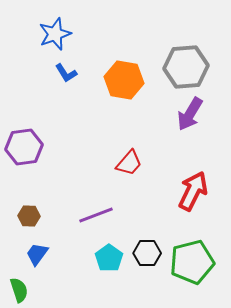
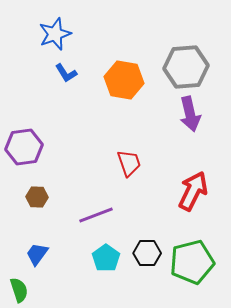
purple arrow: rotated 44 degrees counterclockwise
red trapezoid: rotated 60 degrees counterclockwise
brown hexagon: moved 8 px right, 19 px up
cyan pentagon: moved 3 px left
